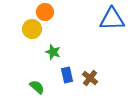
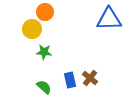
blue triangle: moved 3 px left
green star: moved 9 px left; rotated 14 degrees counterclockwise
blue rectangle: moved 3 px right, 5 px down
green semicircle: moved 7 px right
